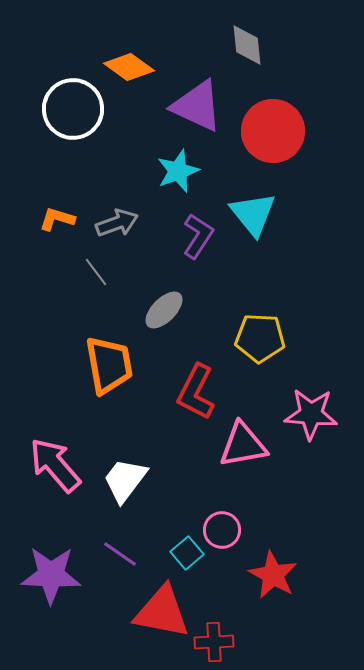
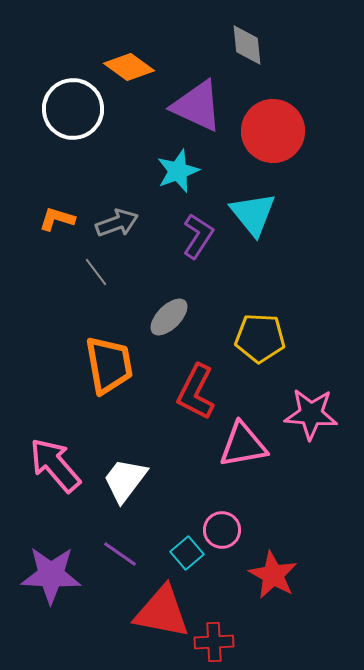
gray ellipse: moved 5 px right, 7 px down
